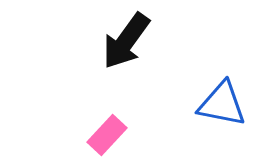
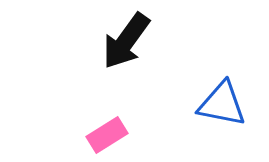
pink rectangle: rotated 15 degrees clockwise
